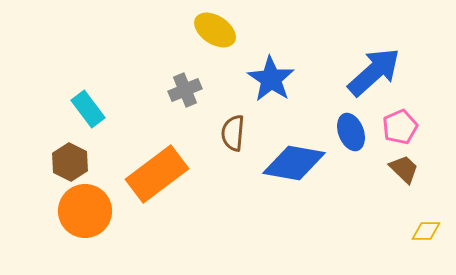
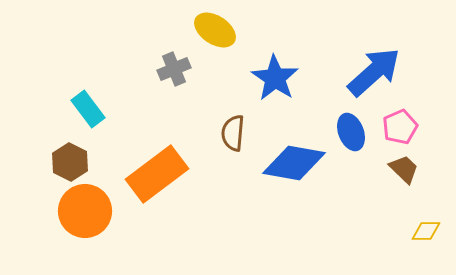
blue star: moved 4 px right, 1 px up
gray cross: moved 11 px left, 21 px up
